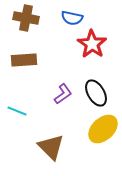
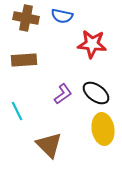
blue semicircle: moved 10 px left, 2 px up
red star: rotated 28 degrees counterclockwise
black ellipse: rotated 24 degrees counterclockwise
cyan line: rotated 42 degrees clockwise
yellow ellipse: rotated 56 degrees counterclockwise
brown triangle: moved 2 px left, 2 px up
